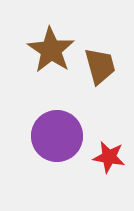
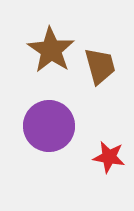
purple circle: moved 8 px left, 10 px up
